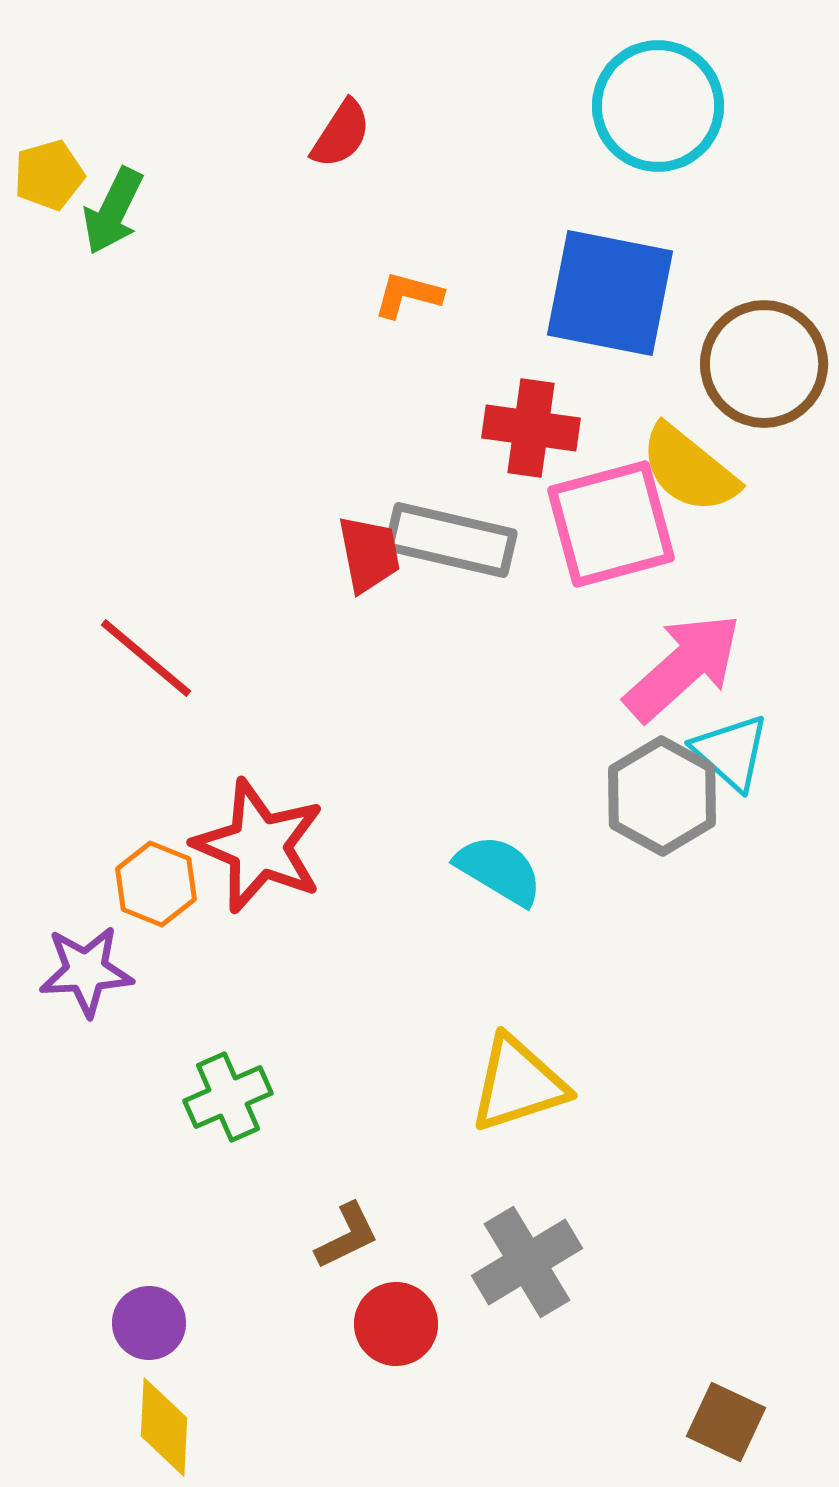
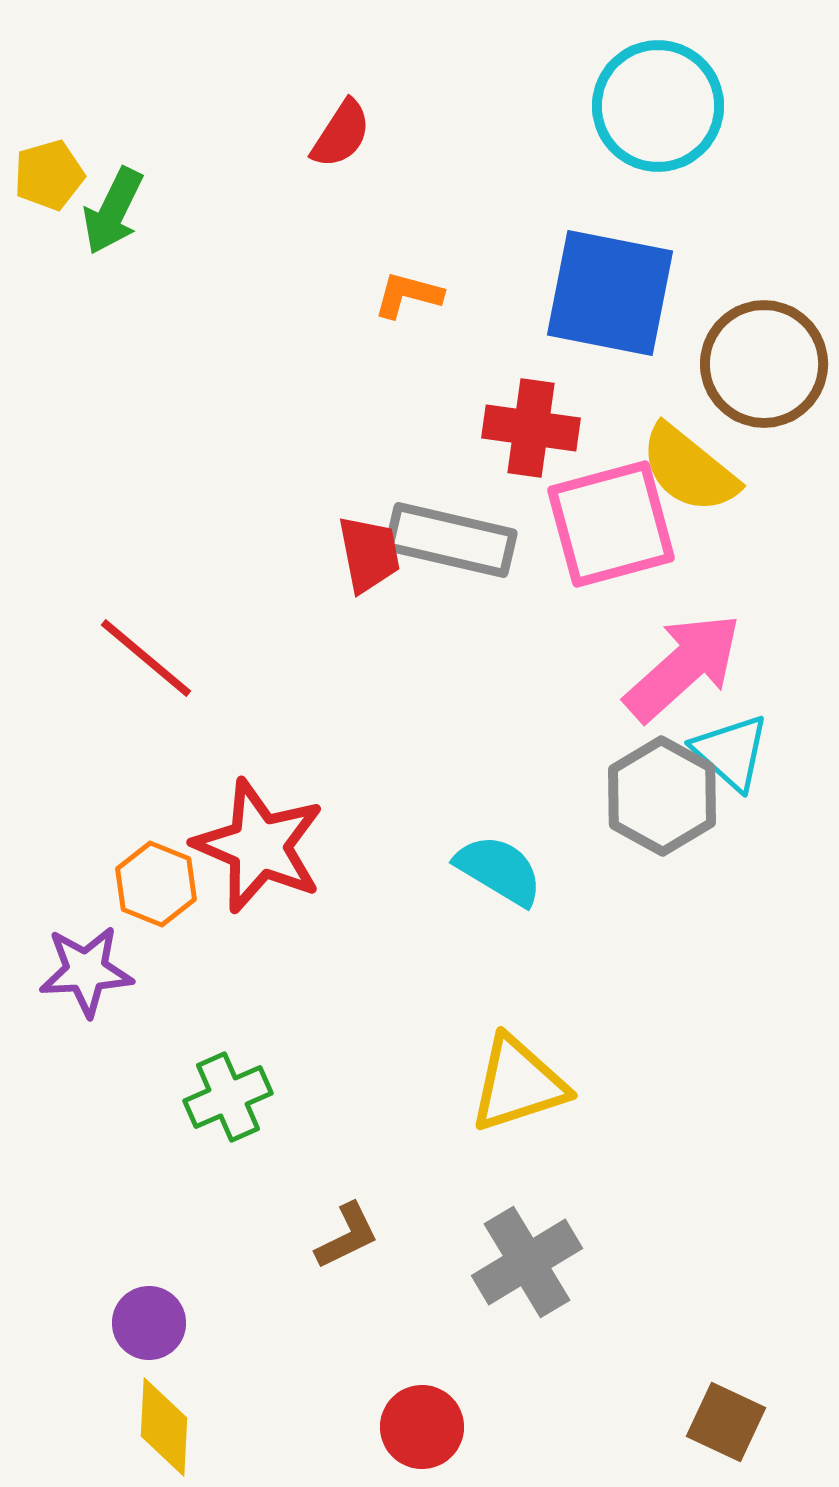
red circle: moved 26 px right, 103 px down
